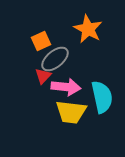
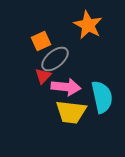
orange star: moved 4 px up
